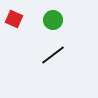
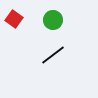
red square: rotated 12 degrees clockwise
